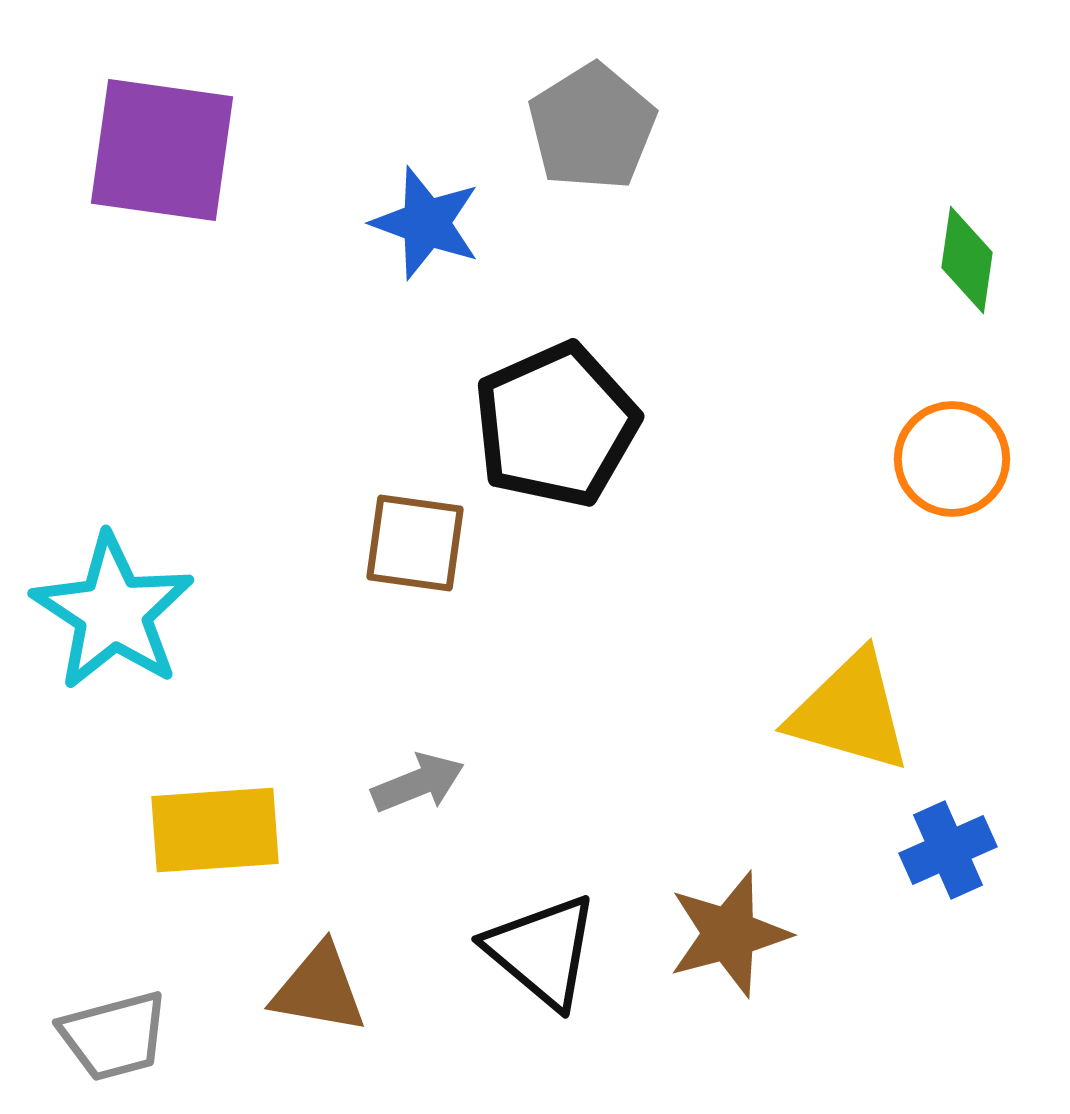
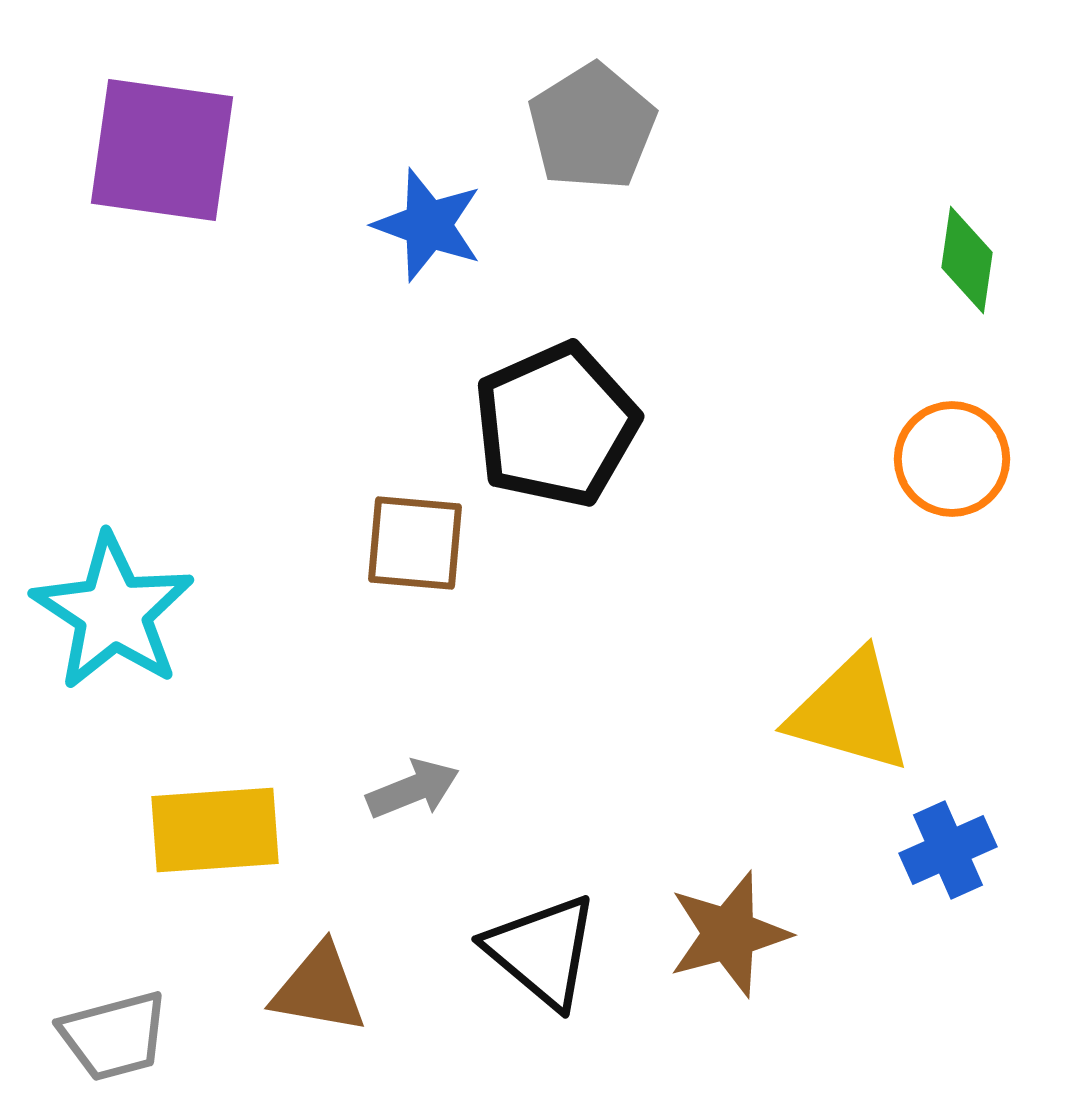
blue star: moved 2 px right, 2 px down
brown square: rotated 3 degrees counterclockwise
gray arrow: moved 5 px left, 6 px down
